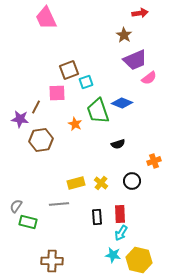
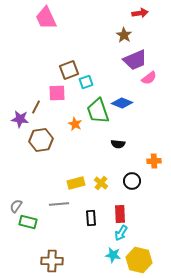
black semicircle: rotated 24 degrees clockwise
orange cross: rotated 16 degrees clockwise
black rectangle: moved 6 px left, 1 px down
